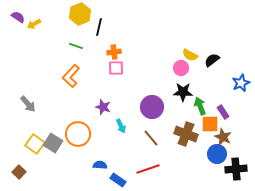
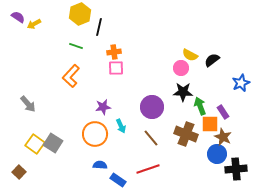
purple star: rotated 28 degrees counterclockwise
orange circle: moved 17 px right
